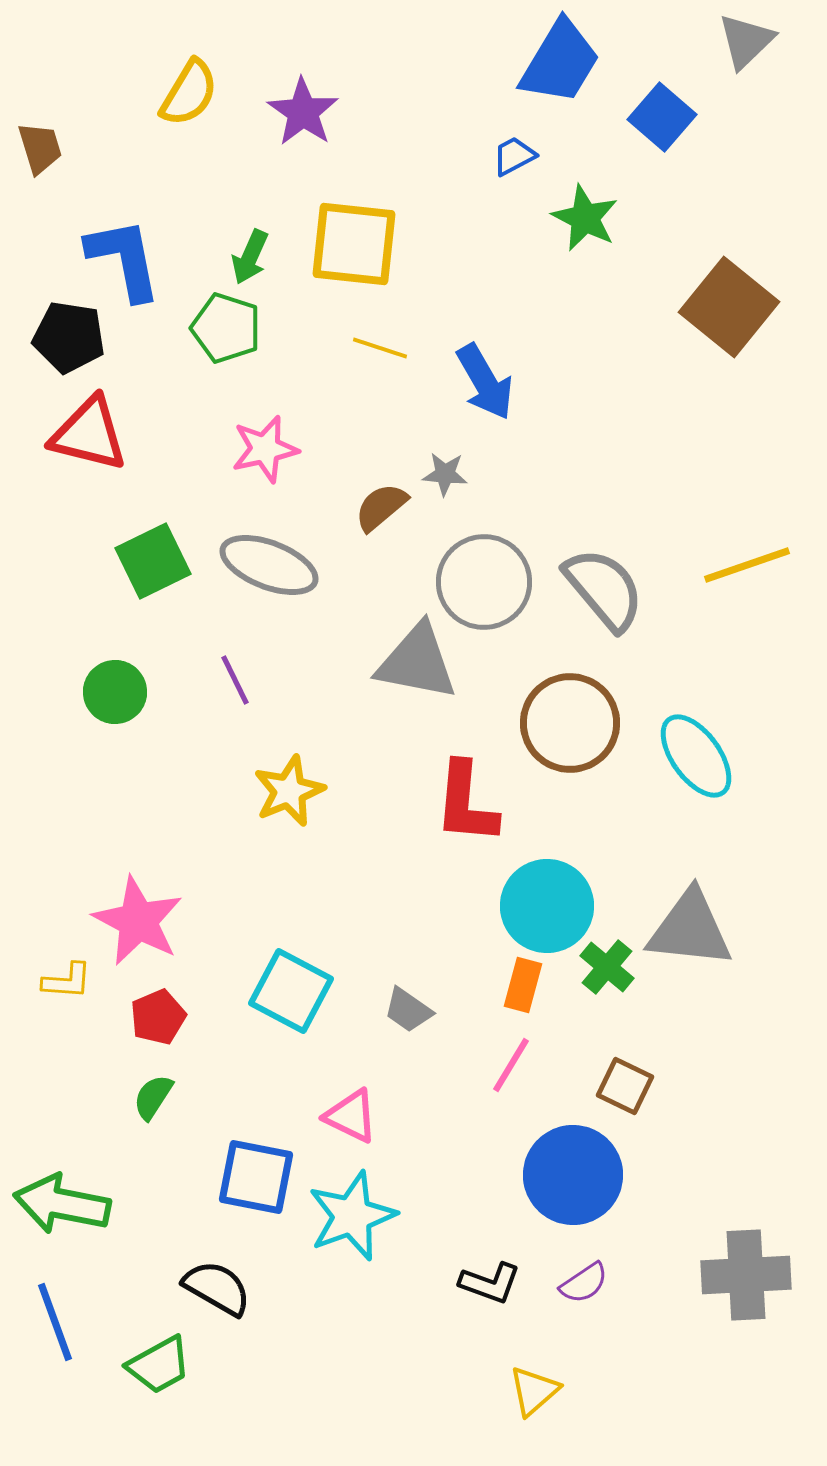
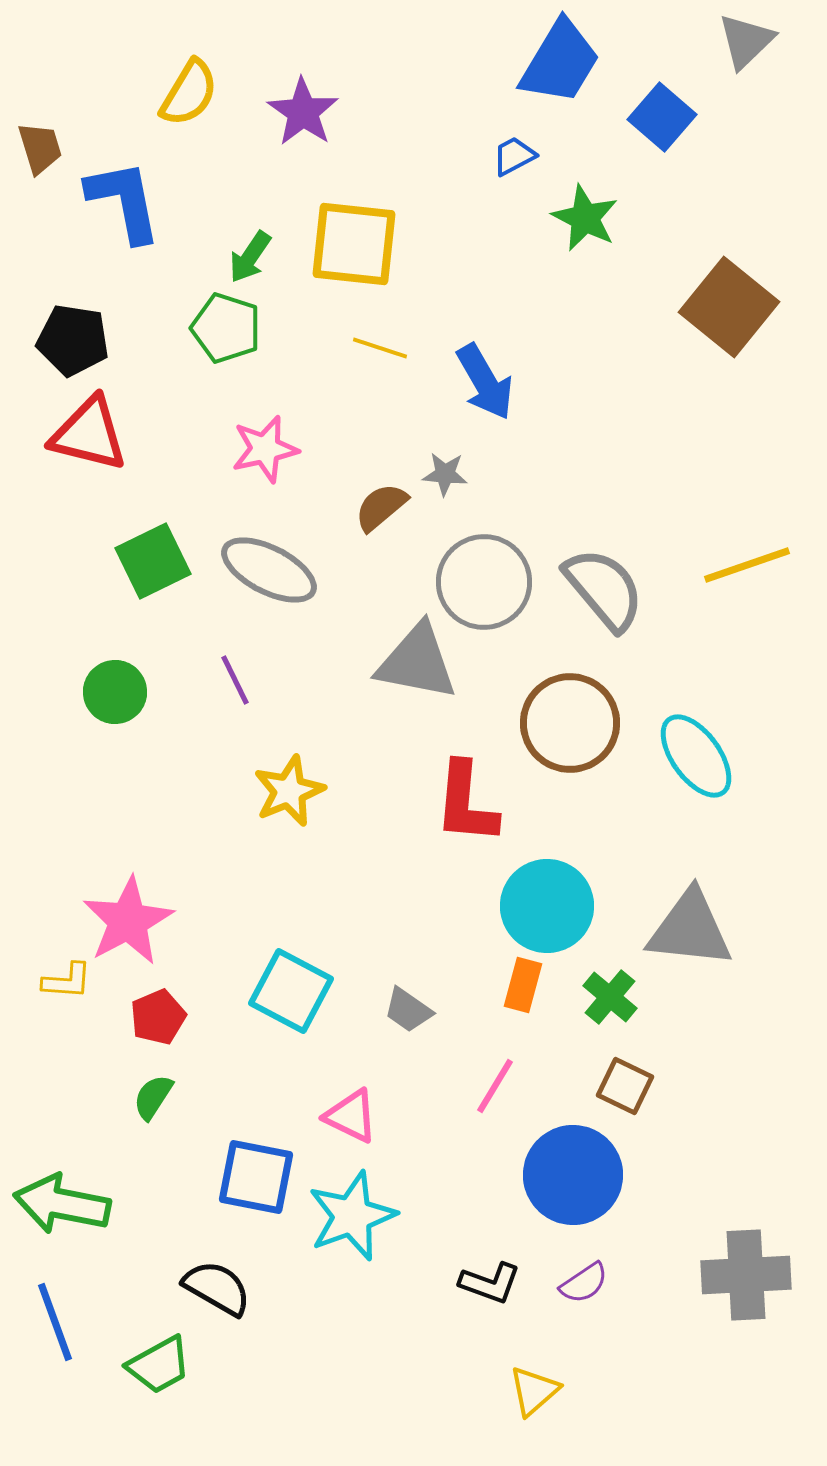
green arrow at (250, 257): rotated 10 degrees clockwise
blue L-shape at (124, 259): moved 58 px up
black pentagon at (69, 337): moved 4 px right, 3 px down
gray ellipse at (269, 565): moved 5 px down; rotated 6 degrees clockwise
pink star at (138, 921): moved 10 px left; rotated 16 degrees clockwise
green cross at (607, 967): moved 3 px right, 30 px down
pink line at (511, 1065): moved 16 px left, 21 px down
